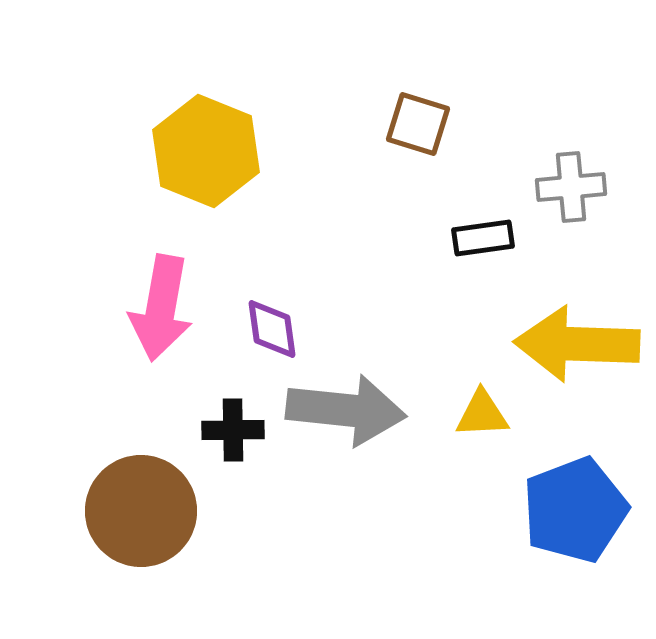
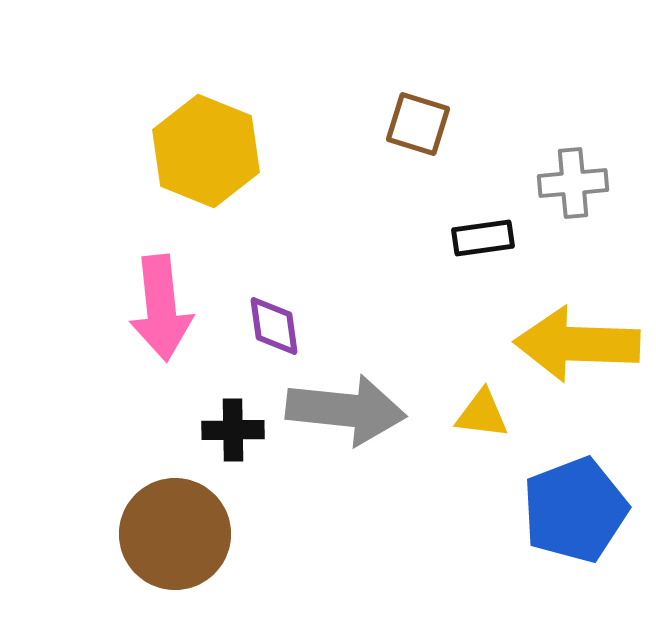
gray cross: moved 2 px right, 4 px up
pink arrow: rotated 16 degrees counterclockwise
purple diamond: moved 2 px right, 3 px up
yellow triangle: rotated 10 degrees clockwise
brown circle: moved 34 px right, 23 px down
